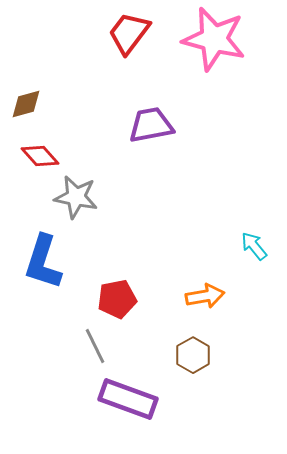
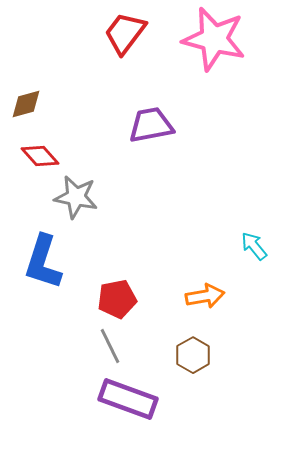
red trapezoid: moved 4 px left
gray line: moved 15 px right
